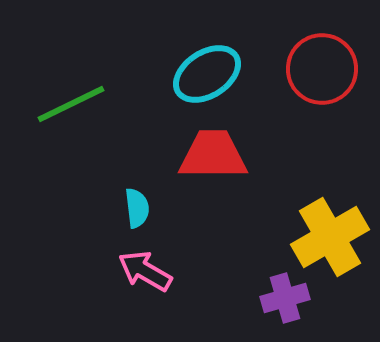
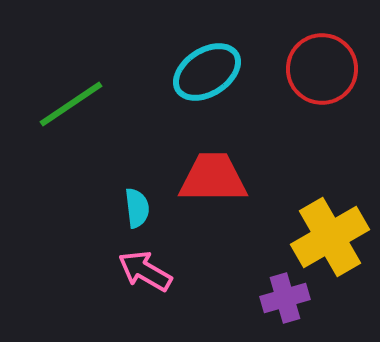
cyan ellipse: moved 2 px up
green line: rotated 8 degrees counterclockwise
red trapezoid: moved 23 px down
